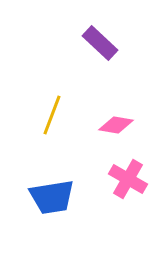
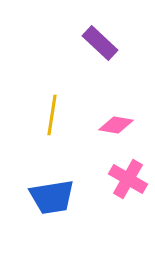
yellow line: rotated 12 degrees counterclockwise
